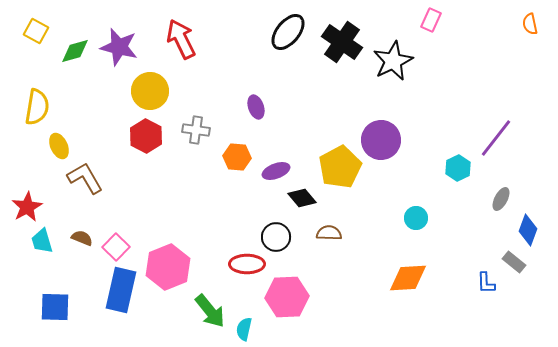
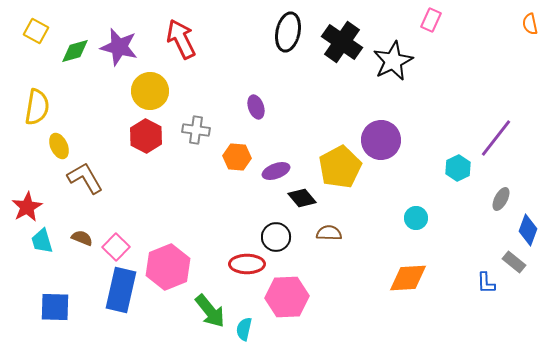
black ellipse at (288, 32): rotated 27 degrees counterclockwise
